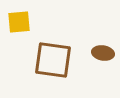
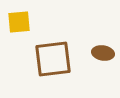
brown square: moved 1 px up; rotated 15 degrees counterclockwise
